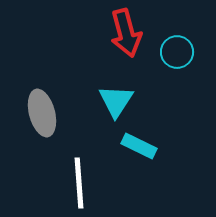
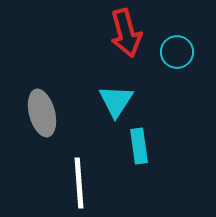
cyan rectangle: rotated 56 degrees clockwise
